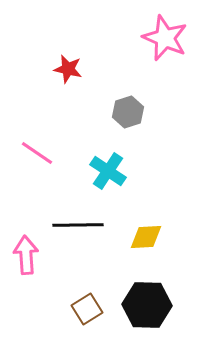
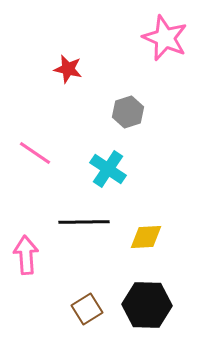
pink line: moved 2 px left
cyan cross: moved 2 px up
black line: moved 6 px right, 3 px up
